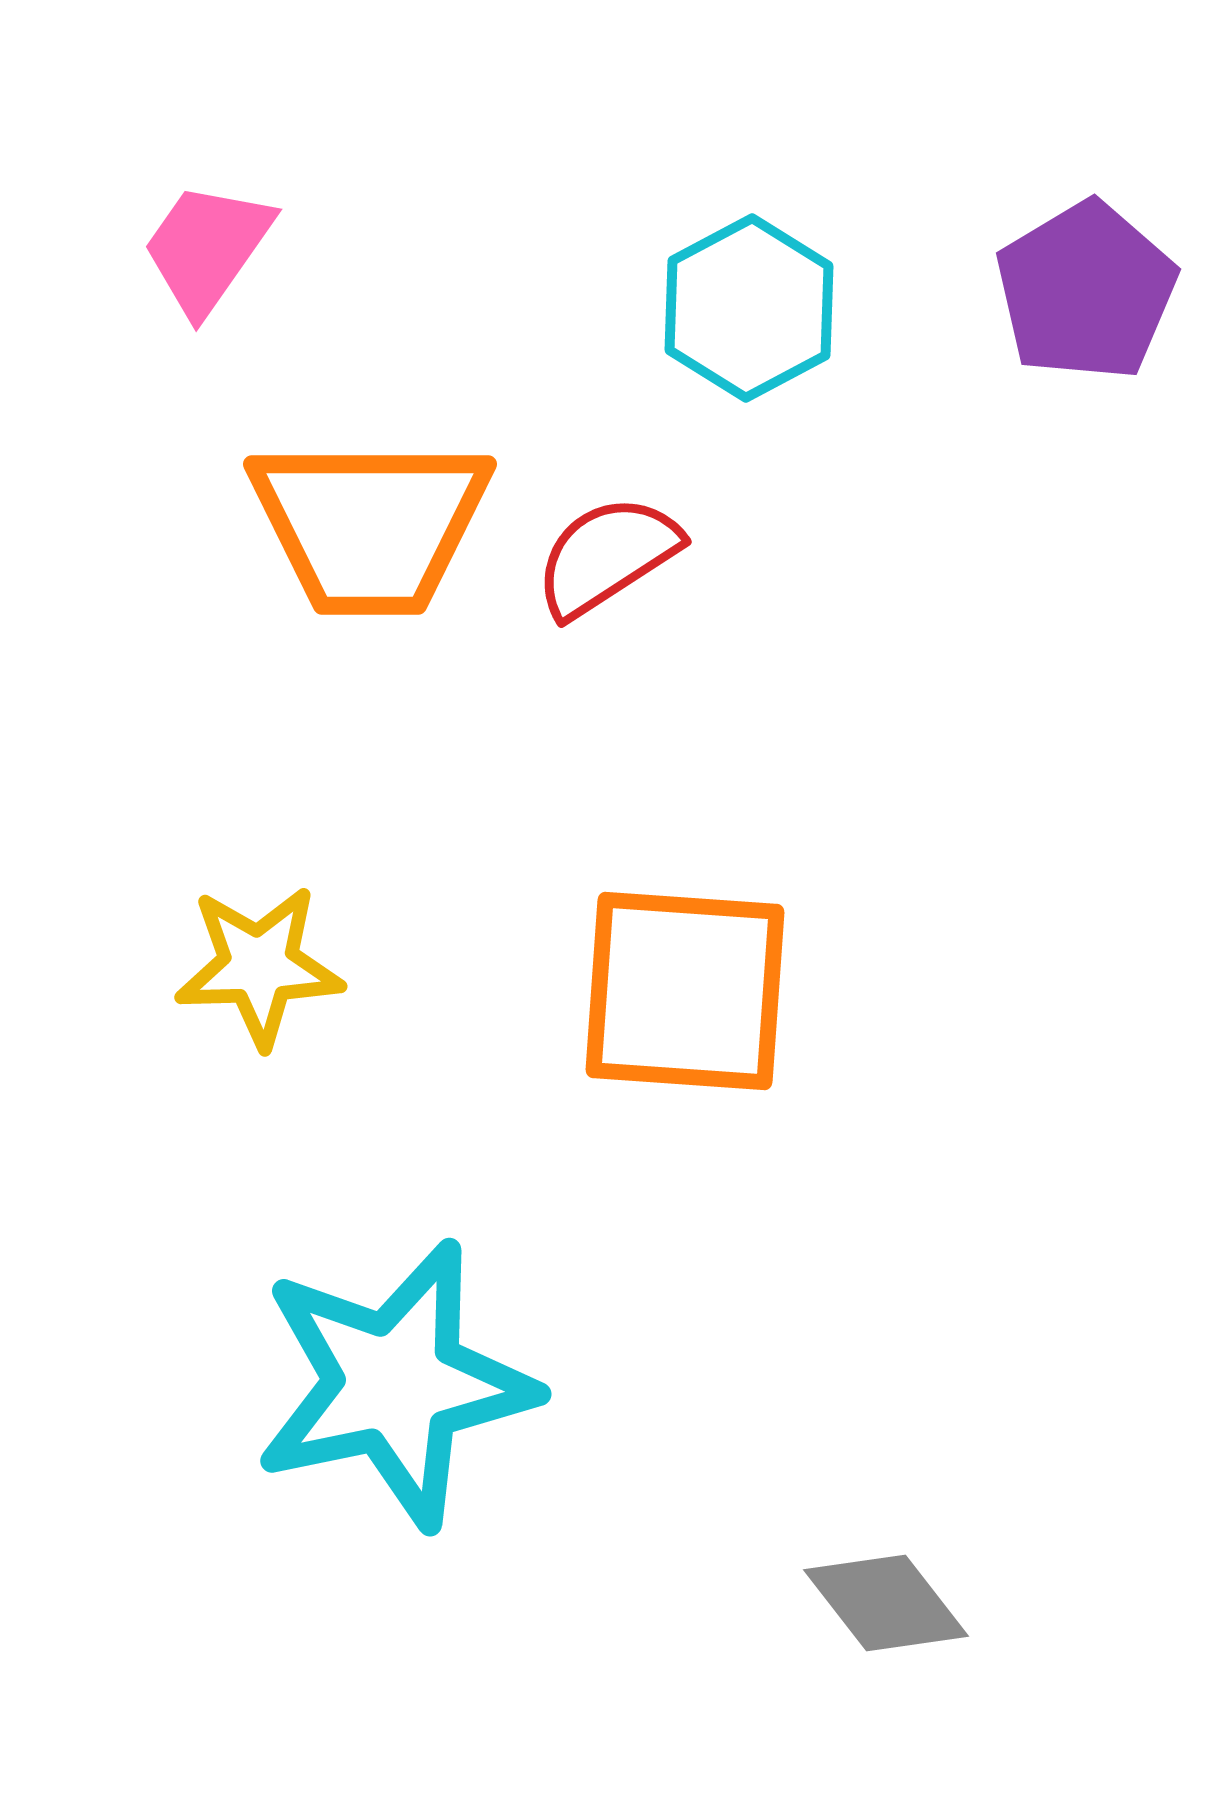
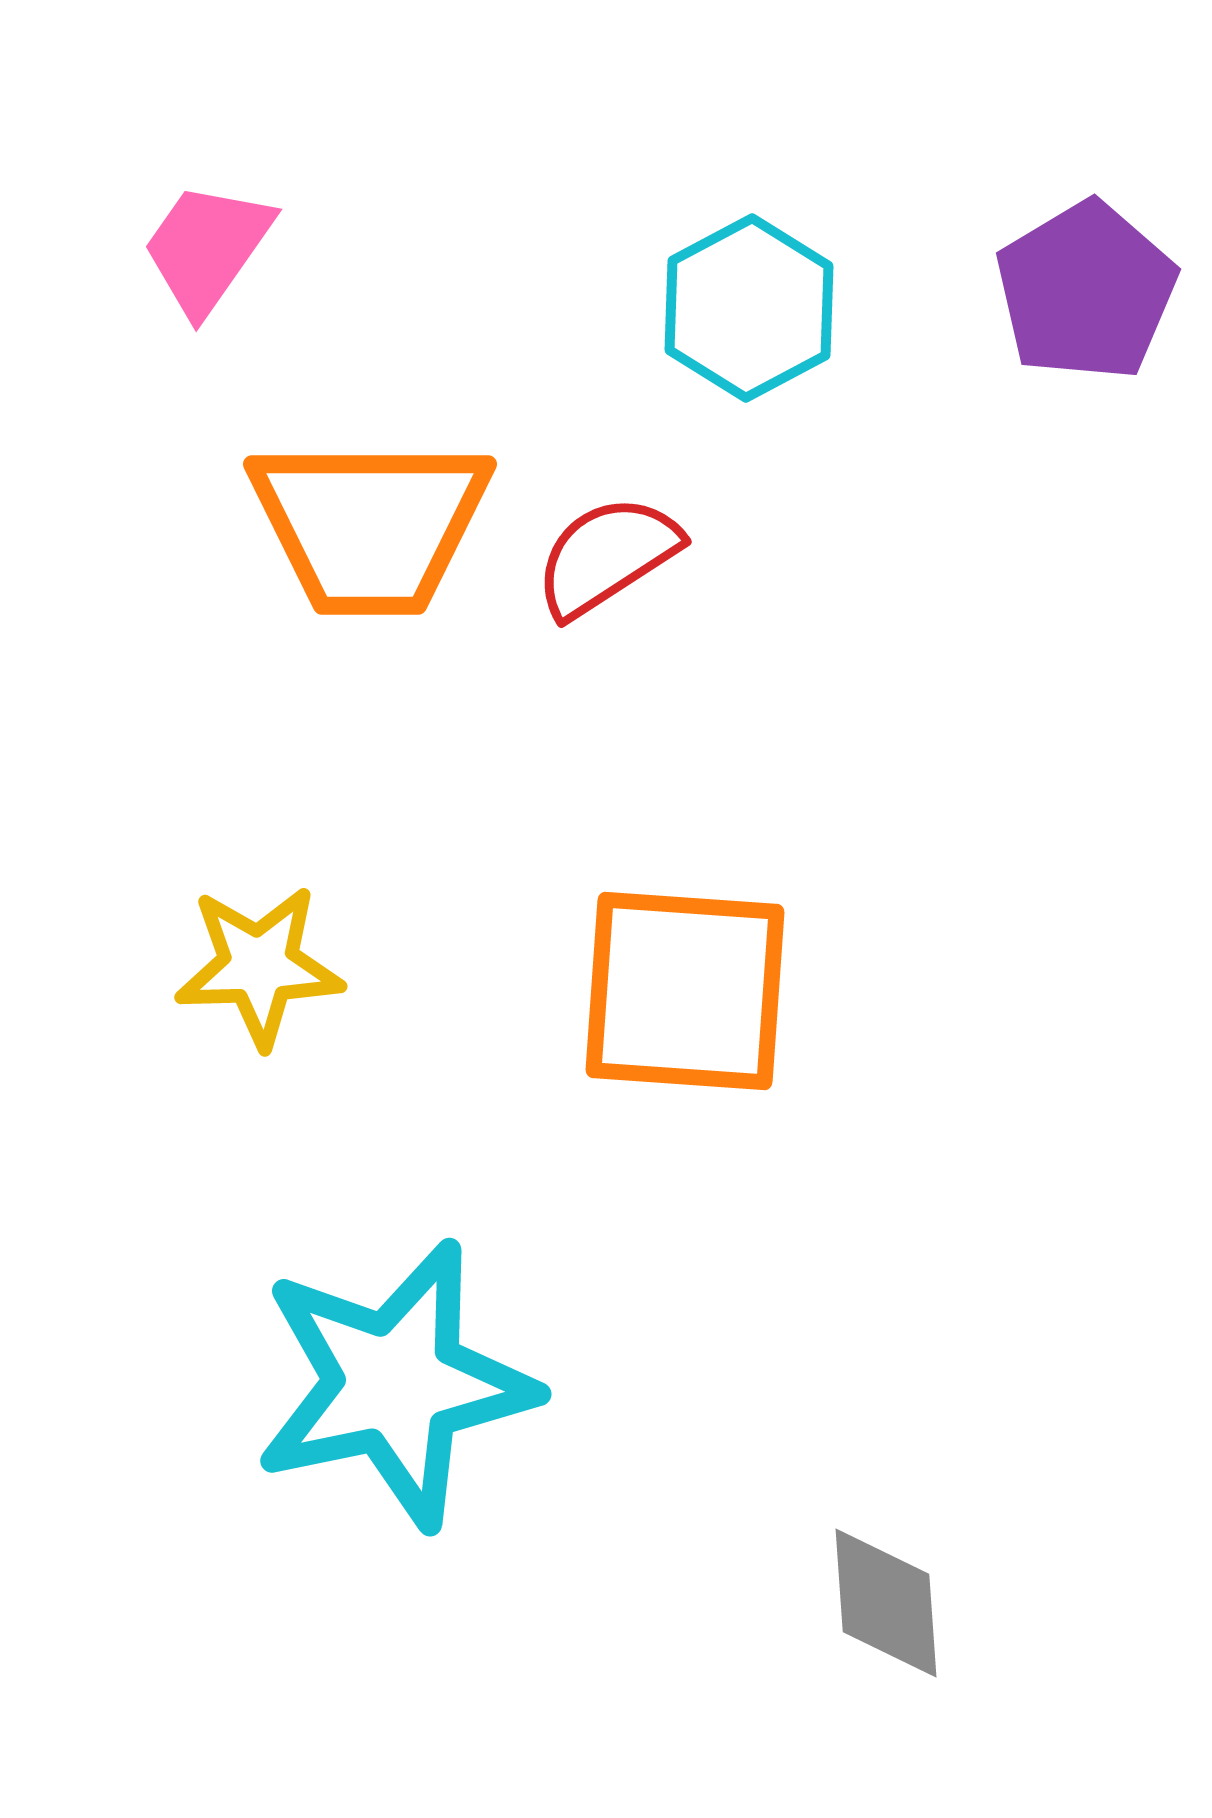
gray diamond: rotated 34 degrees clockwise
